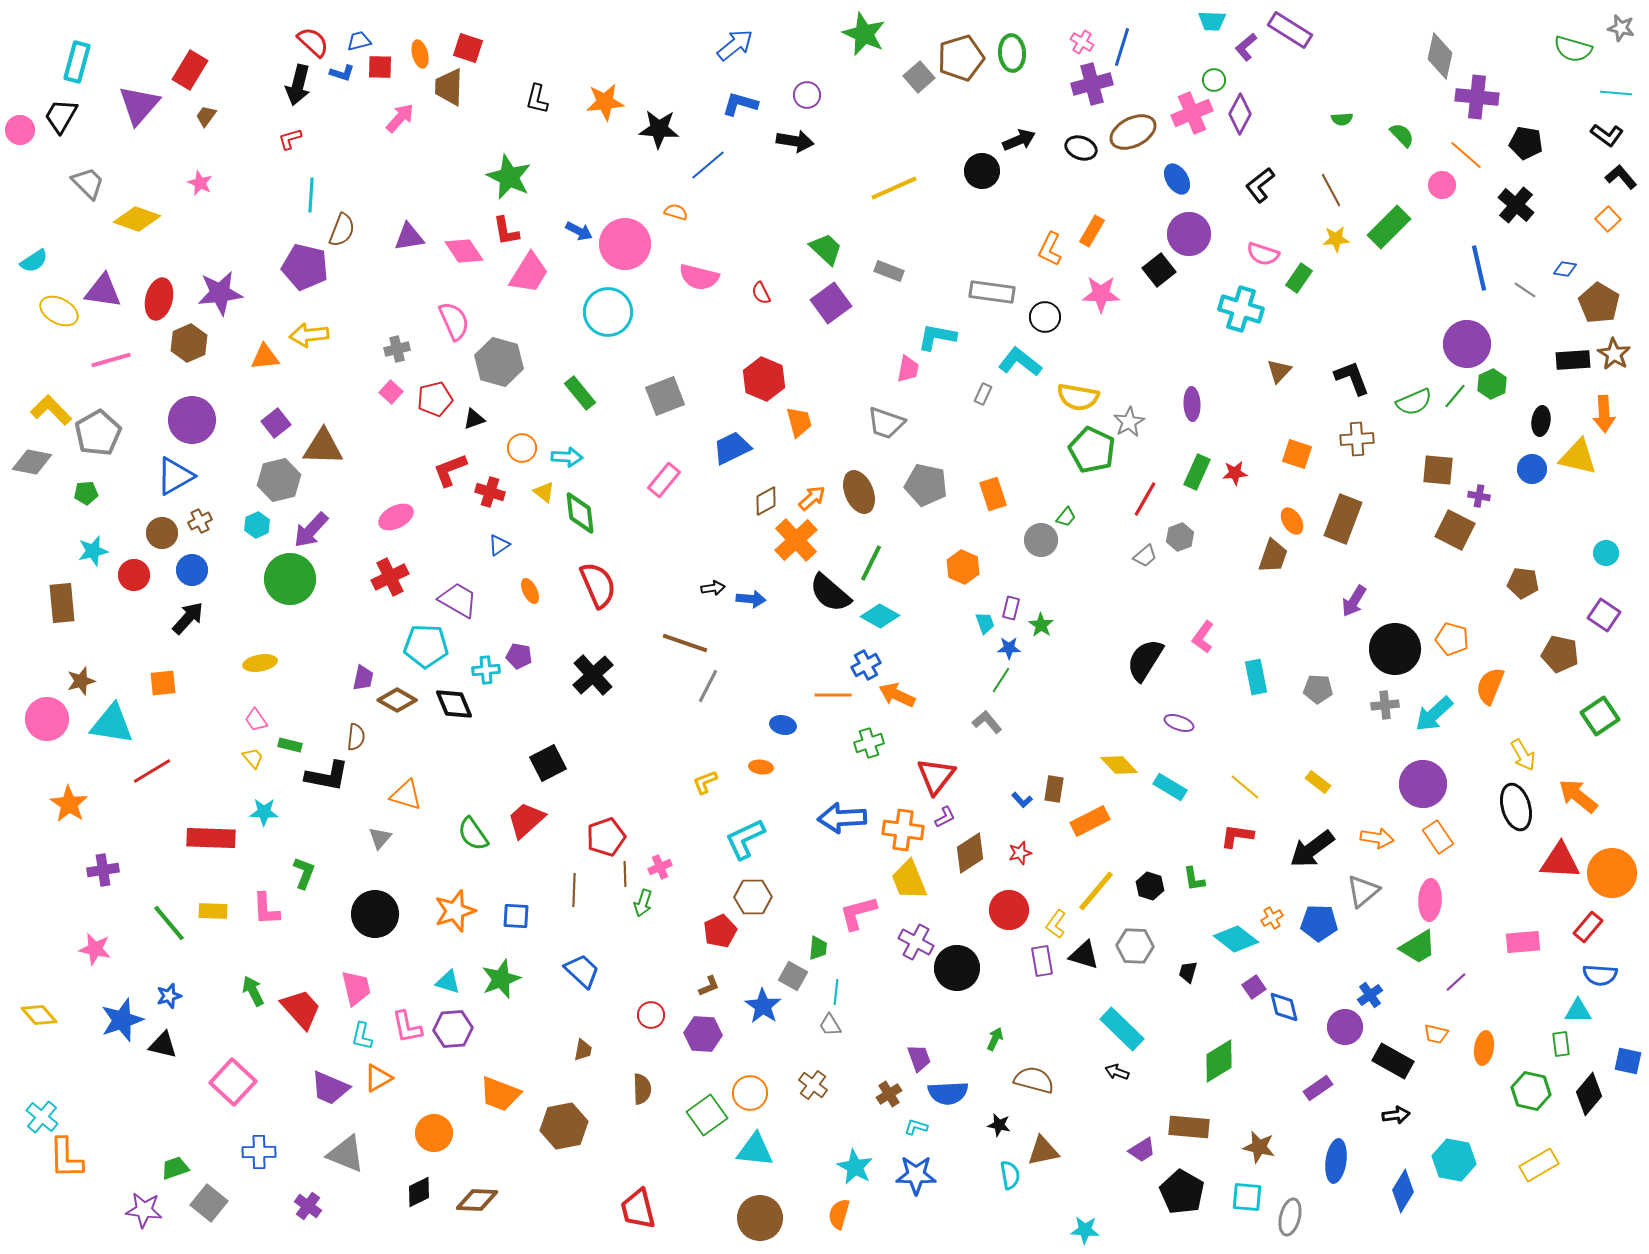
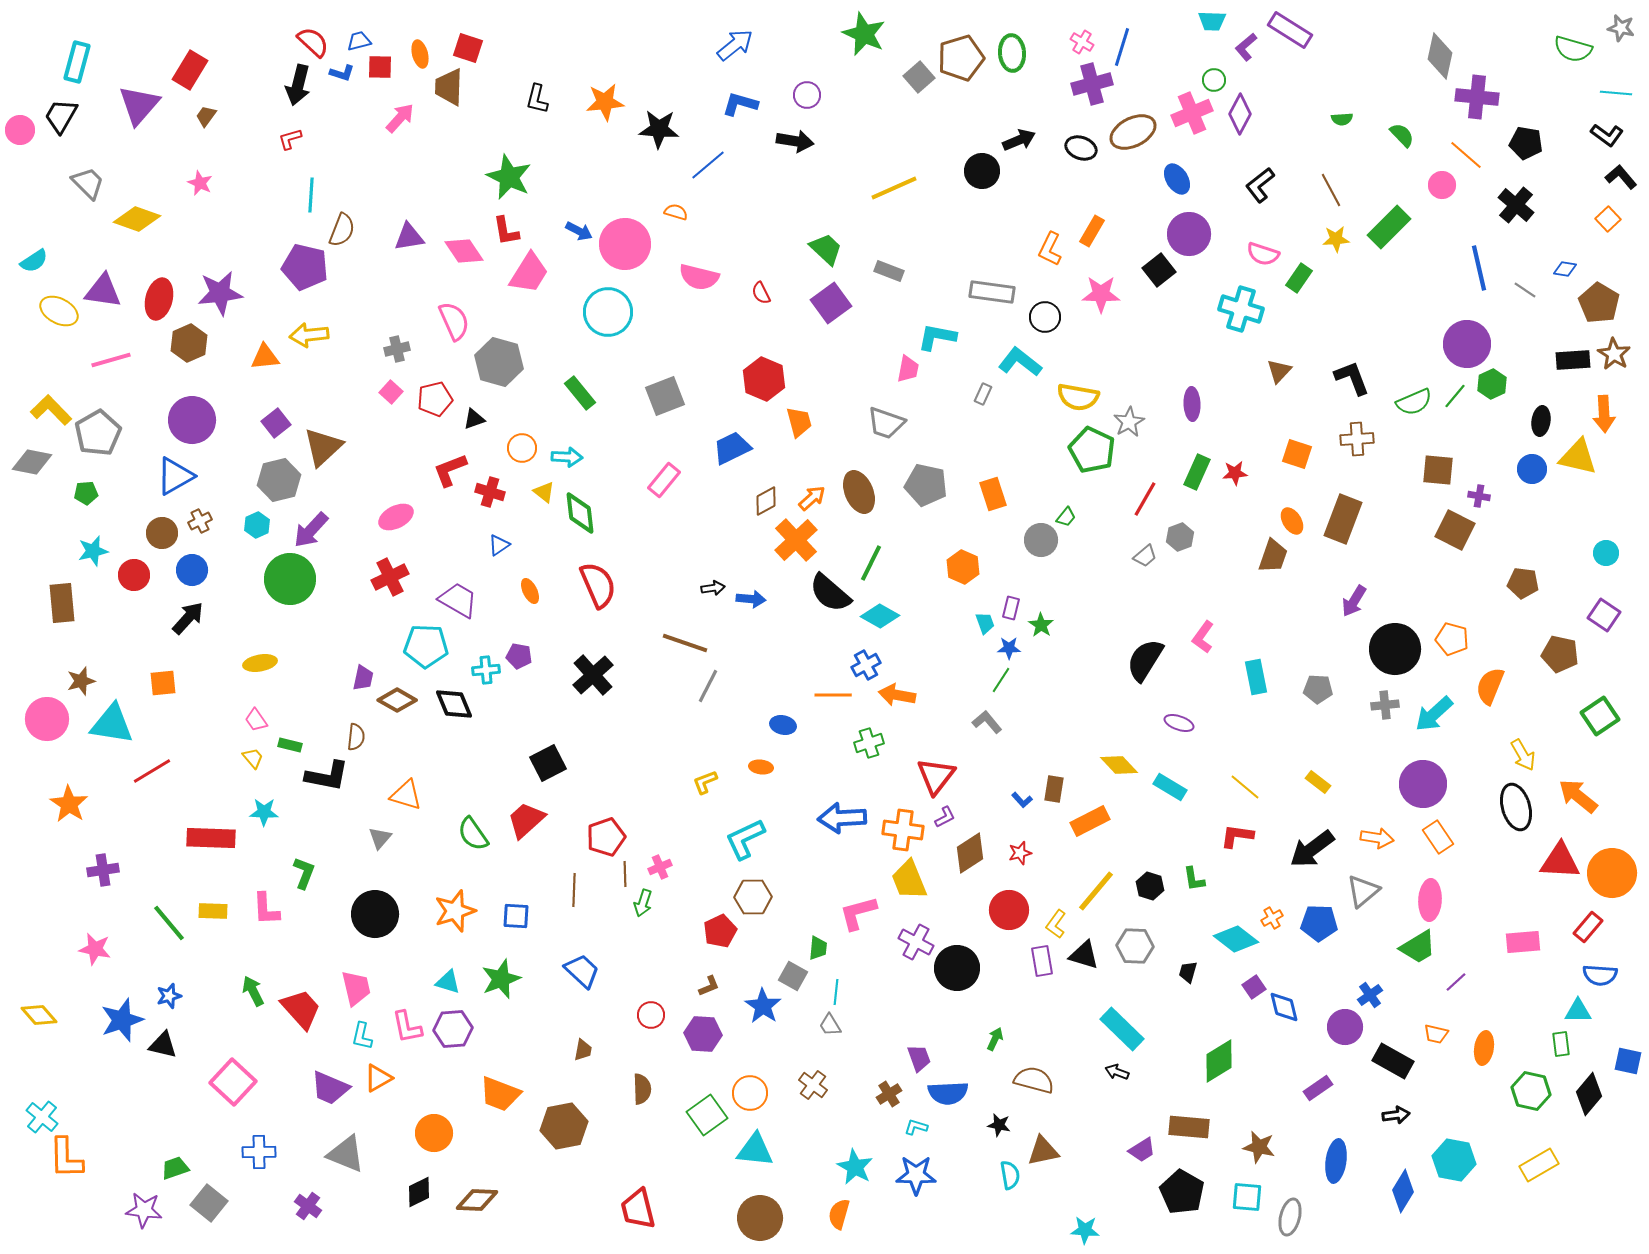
brown triangle at (323, 447): rotated 45 degrees counterclockwise
orange arrow at (897, 695): rotated 15 degrees counterclockwise
